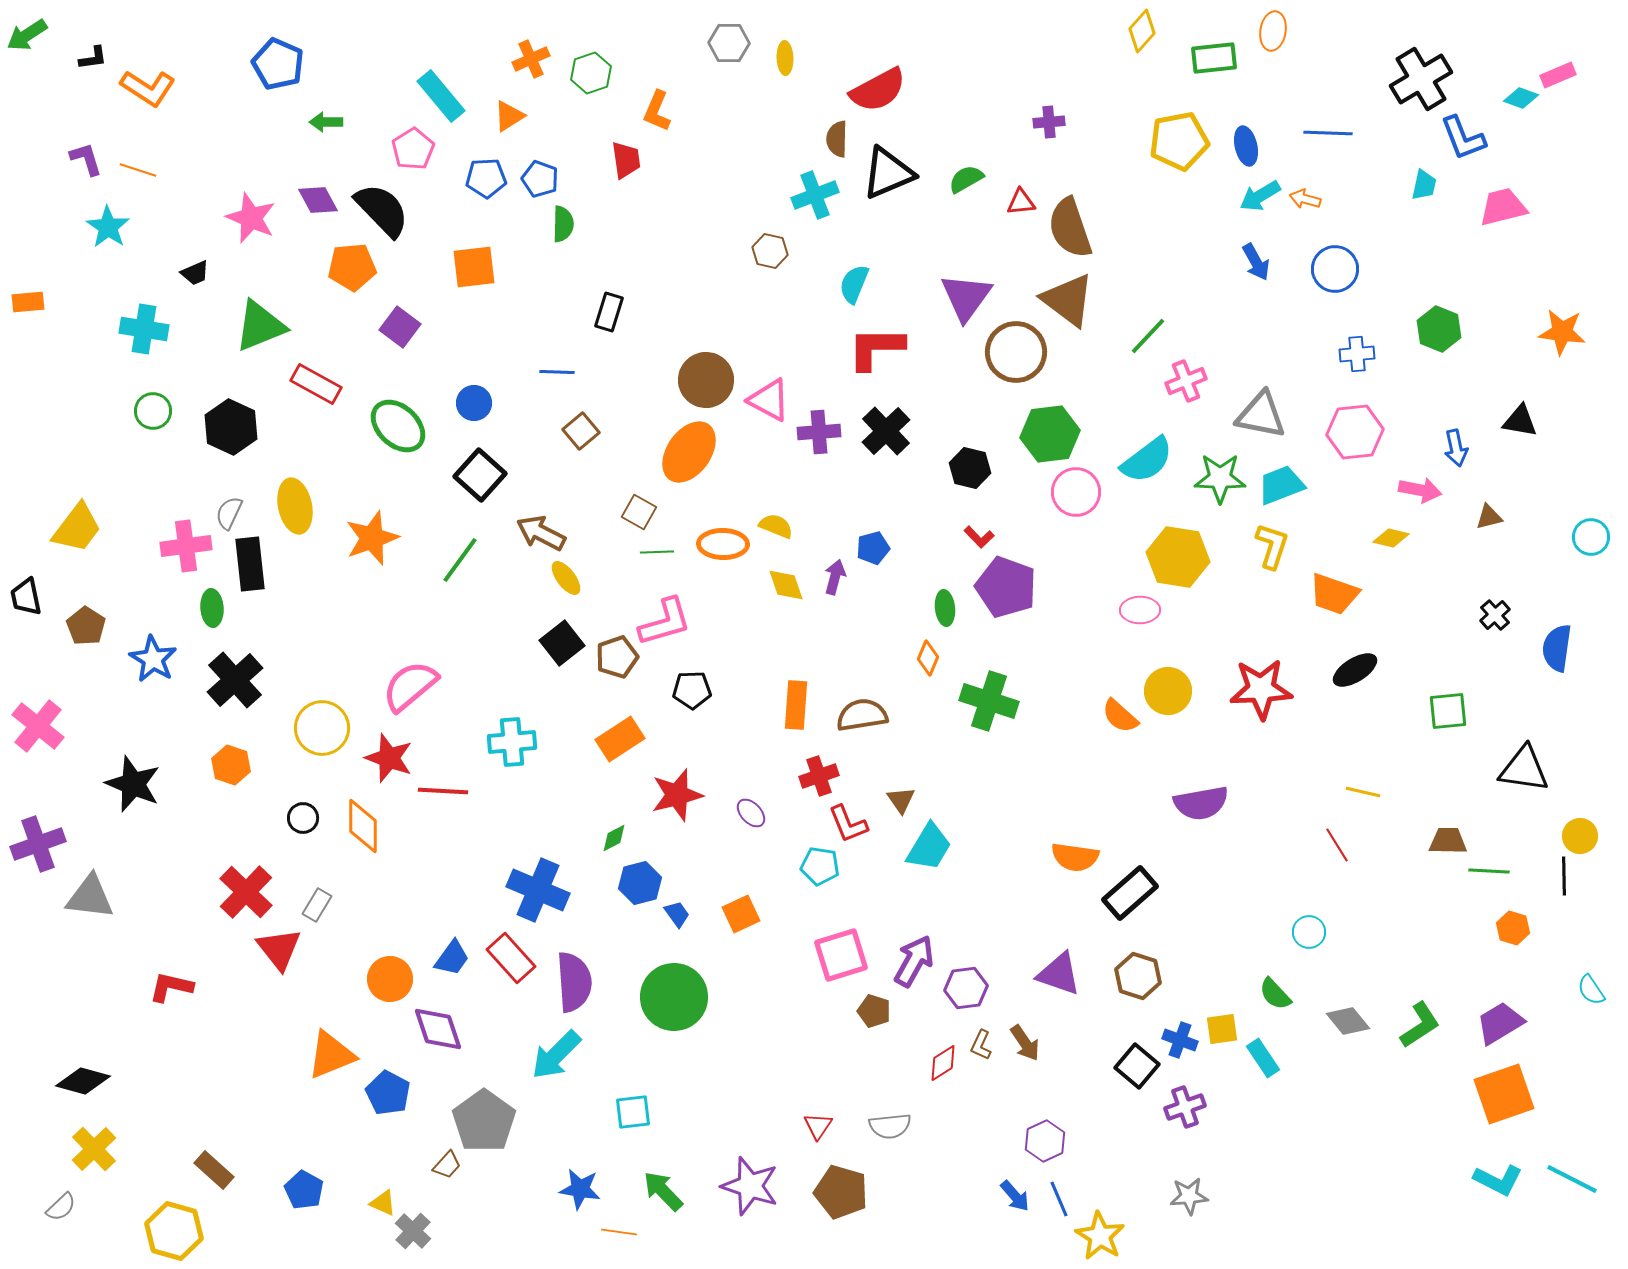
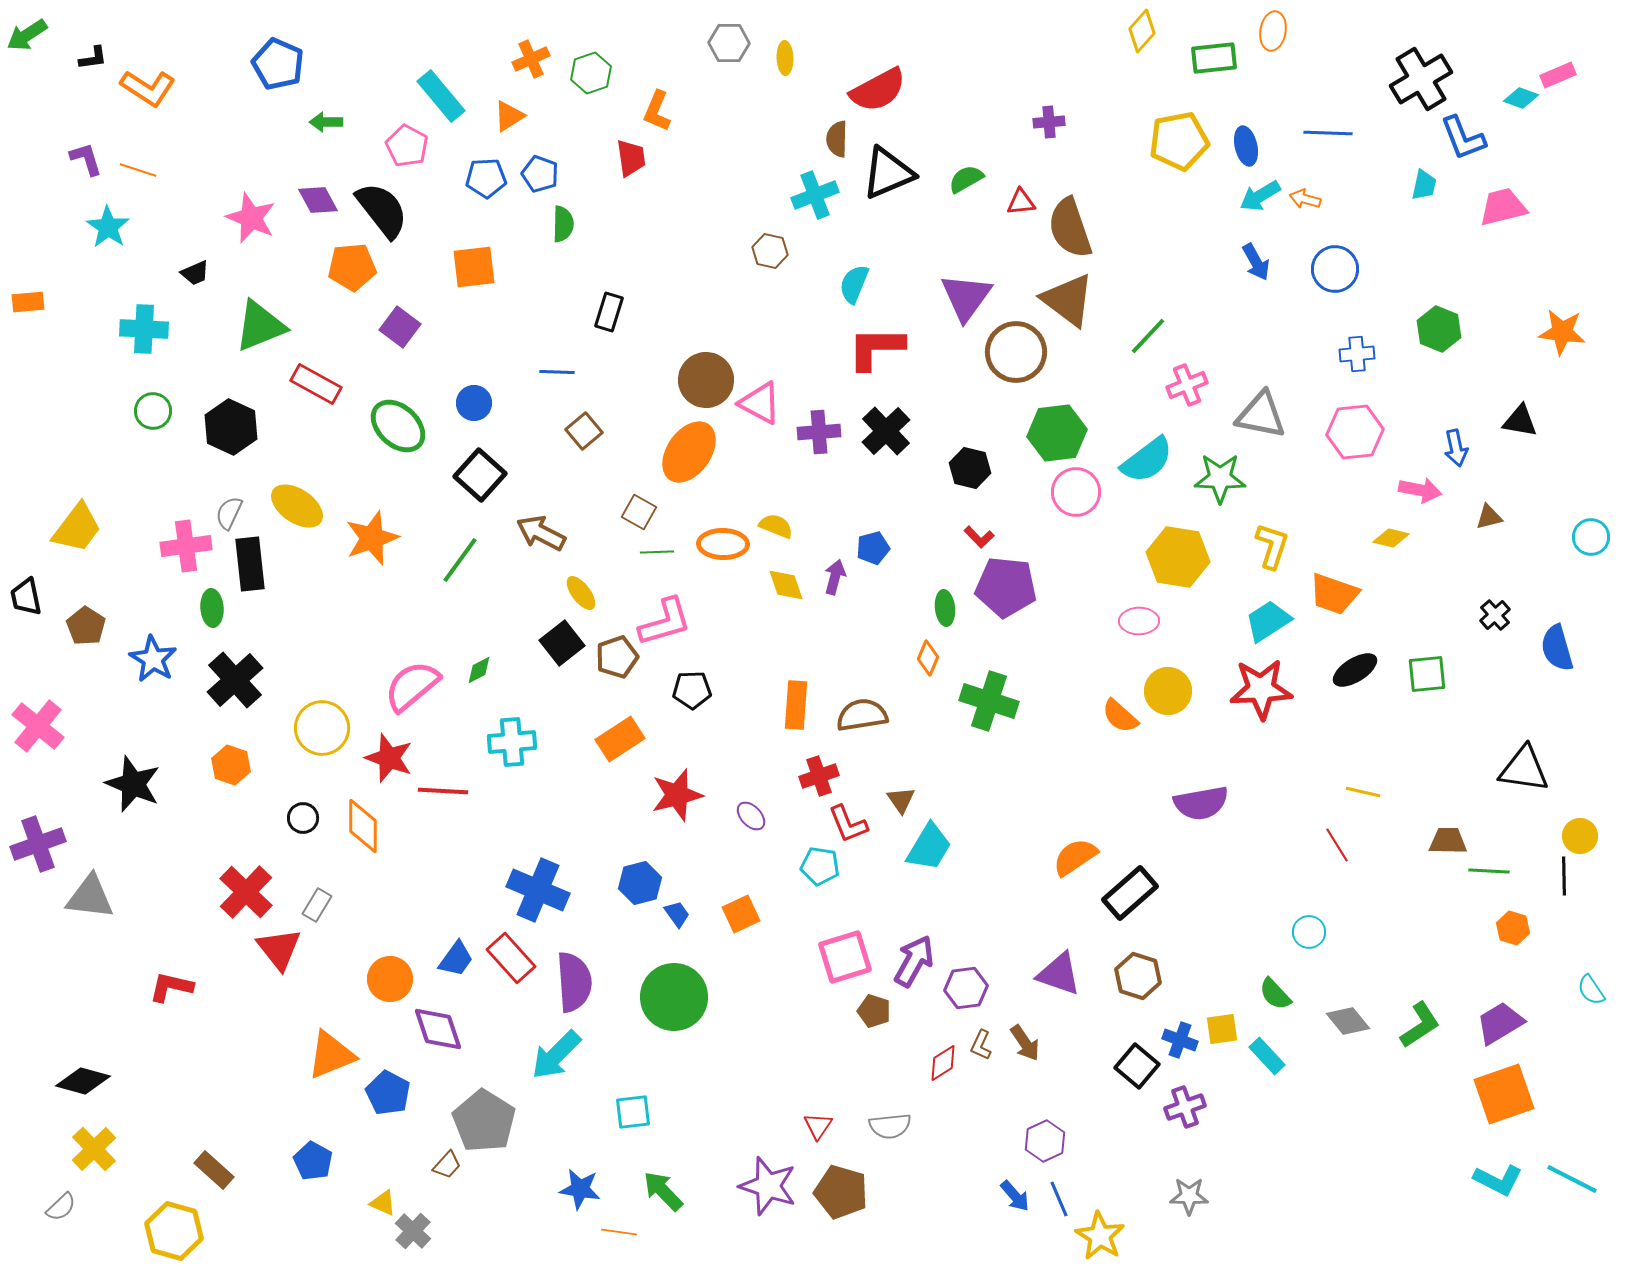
pink pentagon at (413, 149): moved 6 px left, 3 px up; rotated 12 degrees counterclockwise
red trapezoid at (626, 160): moved 5 px right, 2 px up
blue pentagon at (540, 179): moved 5 px up
black semicircle at (382, 210): rotated 6 degrees clockwise
cyan cross at (144, 329): rotated 6 degrees counterclockwise
pink cross at (1186, 381): moved 1 px right, 4 px down
pink triangle at (769, 400): moved 9 px left, 3 px down
brown square at (581, 431): moved 3 px right
green hexagon at (1050, 434): moved 7 px right, 1 px up
cyan trapezoid at (1281, 485): moved 13 px left, 136 px down; rotated 12 degrees counterclockwise
yellow ellipse at (295, 506): moved 2 px right; rotated 44 degrees counterclockwise
yellow ellipse at (566, 578): moved 15 px right, 15 px down
purple pentagon at (1006, 587): rotated 14 degrees counterclockwise
pink ellipse at (1140, 610): moved 1 px left, 11 px down
blue semicircle at (1557, 648): rotated 24 degrees counterclockwise
pink semicircle at (410, 686): moved 2 px right
green square at (1448, 711): moved 21 px left, 37 px up
purple ellipse at (751, 813): moved 3 px down
green diamond at (614, 838): moved 135 px left, 168 px up
orange semicircle at (1075, 857): rotated 138 degrees clockwise
pink square at (841, 955): moved 4 px right, 2 px down
blue trapezoid at (452, 958): moved 4 px right, 1 px down
cyan rectangle at (1263, 1058): moved 4 px right, 2 px up; rotated 9 degrees counterclockwise
gray pentagon at (484, 1121): rotated 4 degrees counterclockwise
purple star at (750, 1186): moved 18 px right
blue pentagon at (304, 1190): moved 9 px right, 29 px up
gray star at (1189, 1196): rotated 6 degrees clockwise
